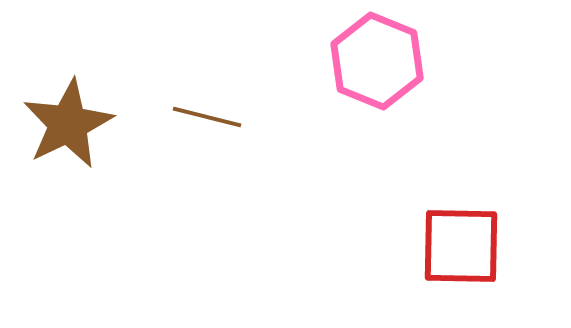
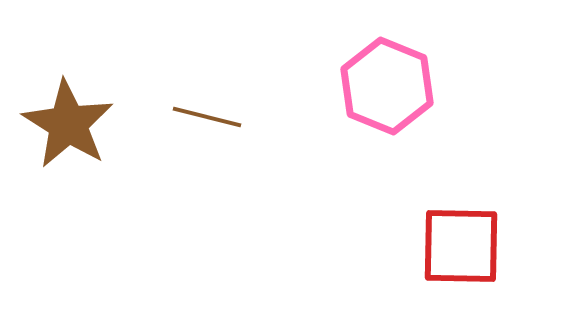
pink hexagon: moved 10 px right, 25 px down
brown star: rotated 14 degrees counterclockwise
